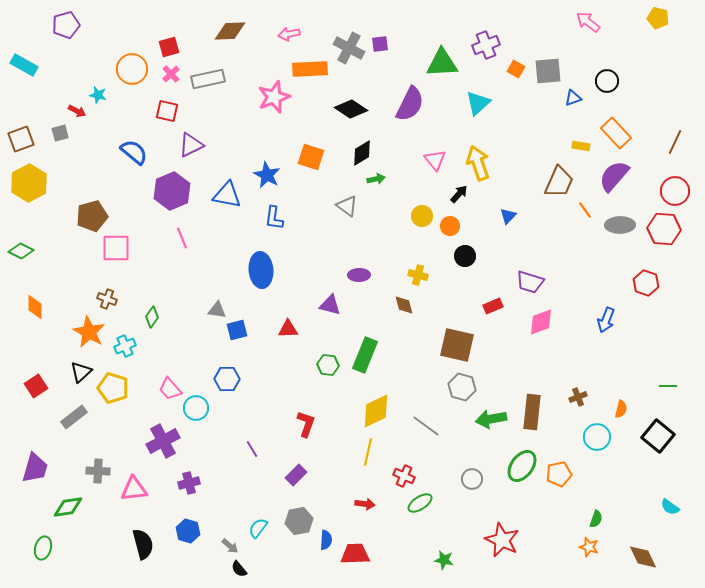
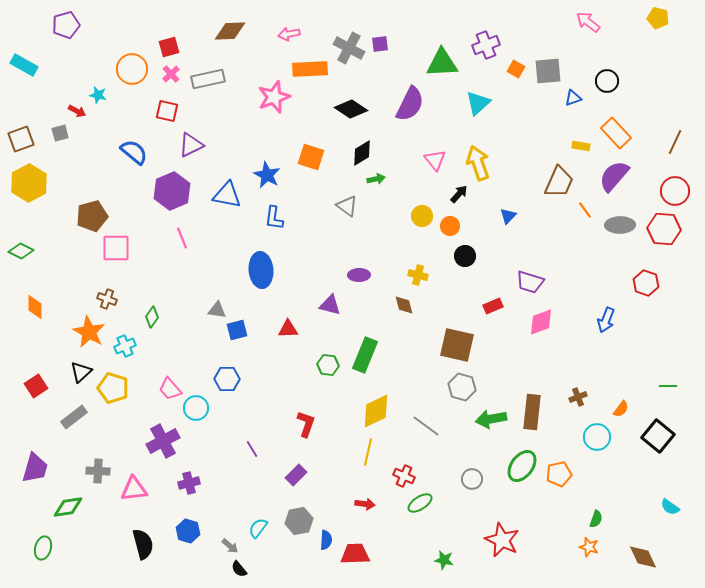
orange semicircle at (621, 409): rotated 24 degrees clockwise
